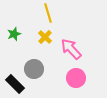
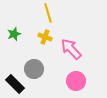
yellow cross: rotated 24 degrees counterclockwise
pink circle: moved 3 px down
